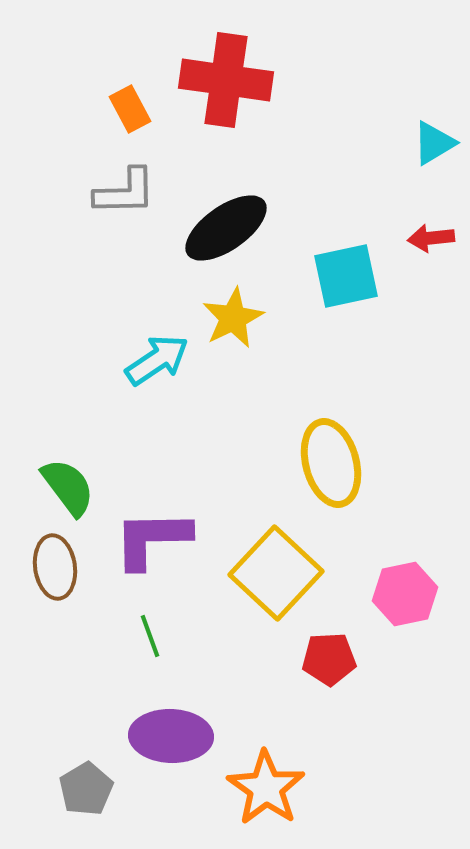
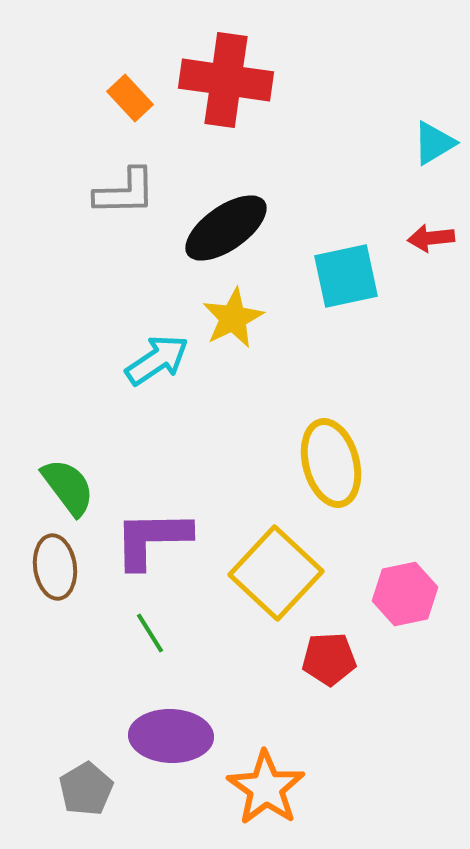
orange rectangle: moved 11 px up; rotated 15 degrees counterclockwise
green line: moved 3 px up; rotated 12 degrees counterclockwise
